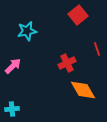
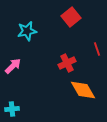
red square: moved 7 px left, 2 px down
